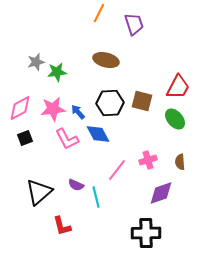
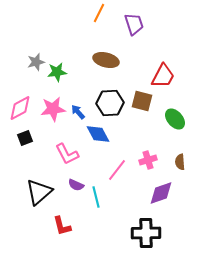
red trapezoid: moved 15 px left, 11 px up
pink L-shape: moved 15 px down
